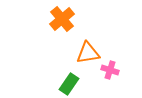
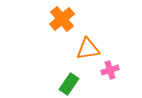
orange triangle: moved 4 px up
pink cross: rotated 36 degrees counterclockwise
